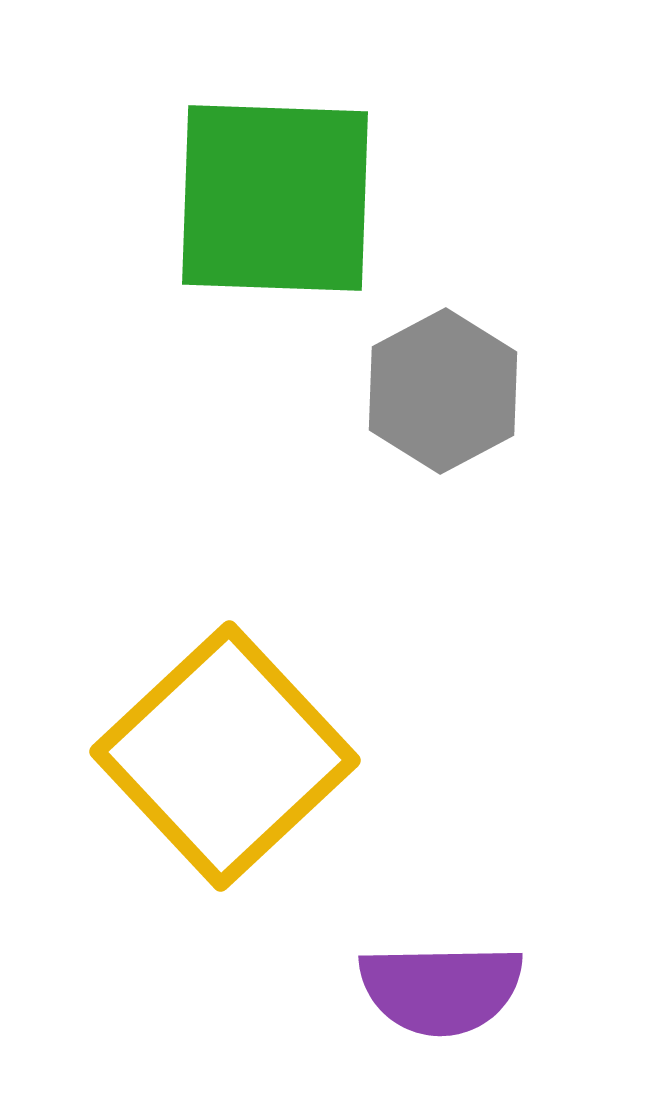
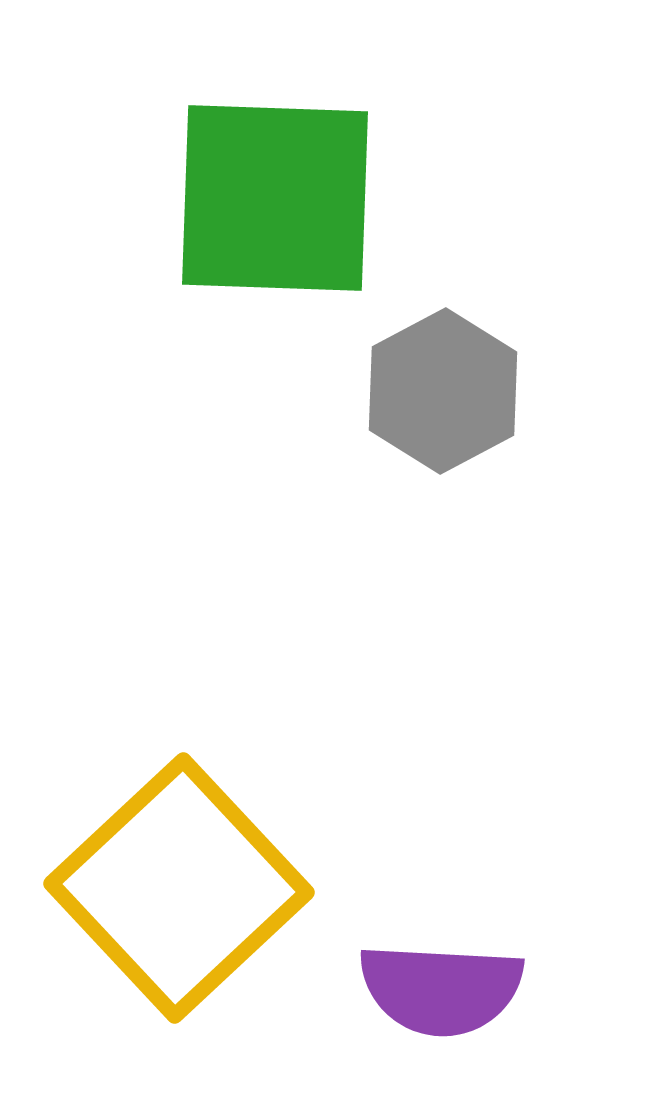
yellow square: moved 46 px left, 132 px down
purple semicircle: rotated 4 degrees clockwise
